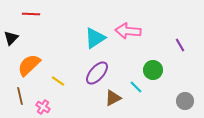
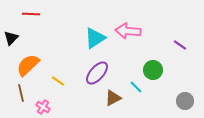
purple line: rotated 24 degrees counterclockwise
orange semicircle: moved 1 px left
brown line: moved 1 px right, 3 px up
